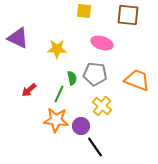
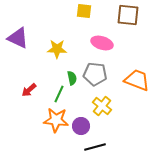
black line: rotated 70 degrees counterclockwise
